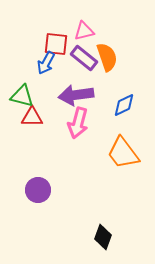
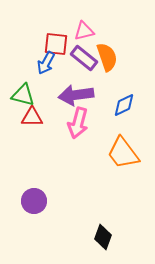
green triangle: moved 1 px right, 1 px up
purple circle: moved 4 px left, 11 px down
